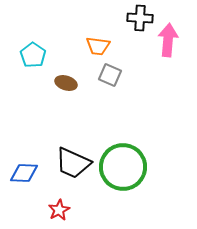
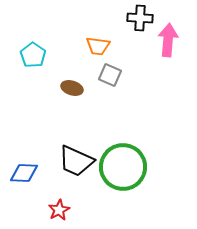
brown ellipse: moved 6 px right, 5 px down
black trapezoid: moved 3 px right, 2 px up
